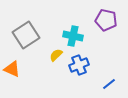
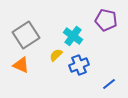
cyan cross: rotated 24 degrees clockwise
orange triangle: moved 9 px right, 4 px up
